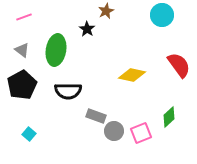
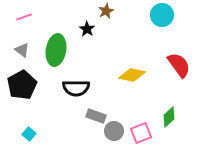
black semicircle: moved 8 px right, 3 px up
